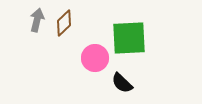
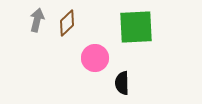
brown diamond: moved 3 px right
green square: moved 7 px right, 11 px up
black semicircle: rotated 45 degrees clockwise
